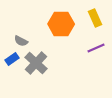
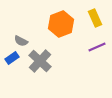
orange hexagon: rotated 20 degrees counterclockwise
purple line: moved 1 px right, 1 px up
blue rectangle: moved 1 px up
gray cross: moved 4 px right, 2 px up
